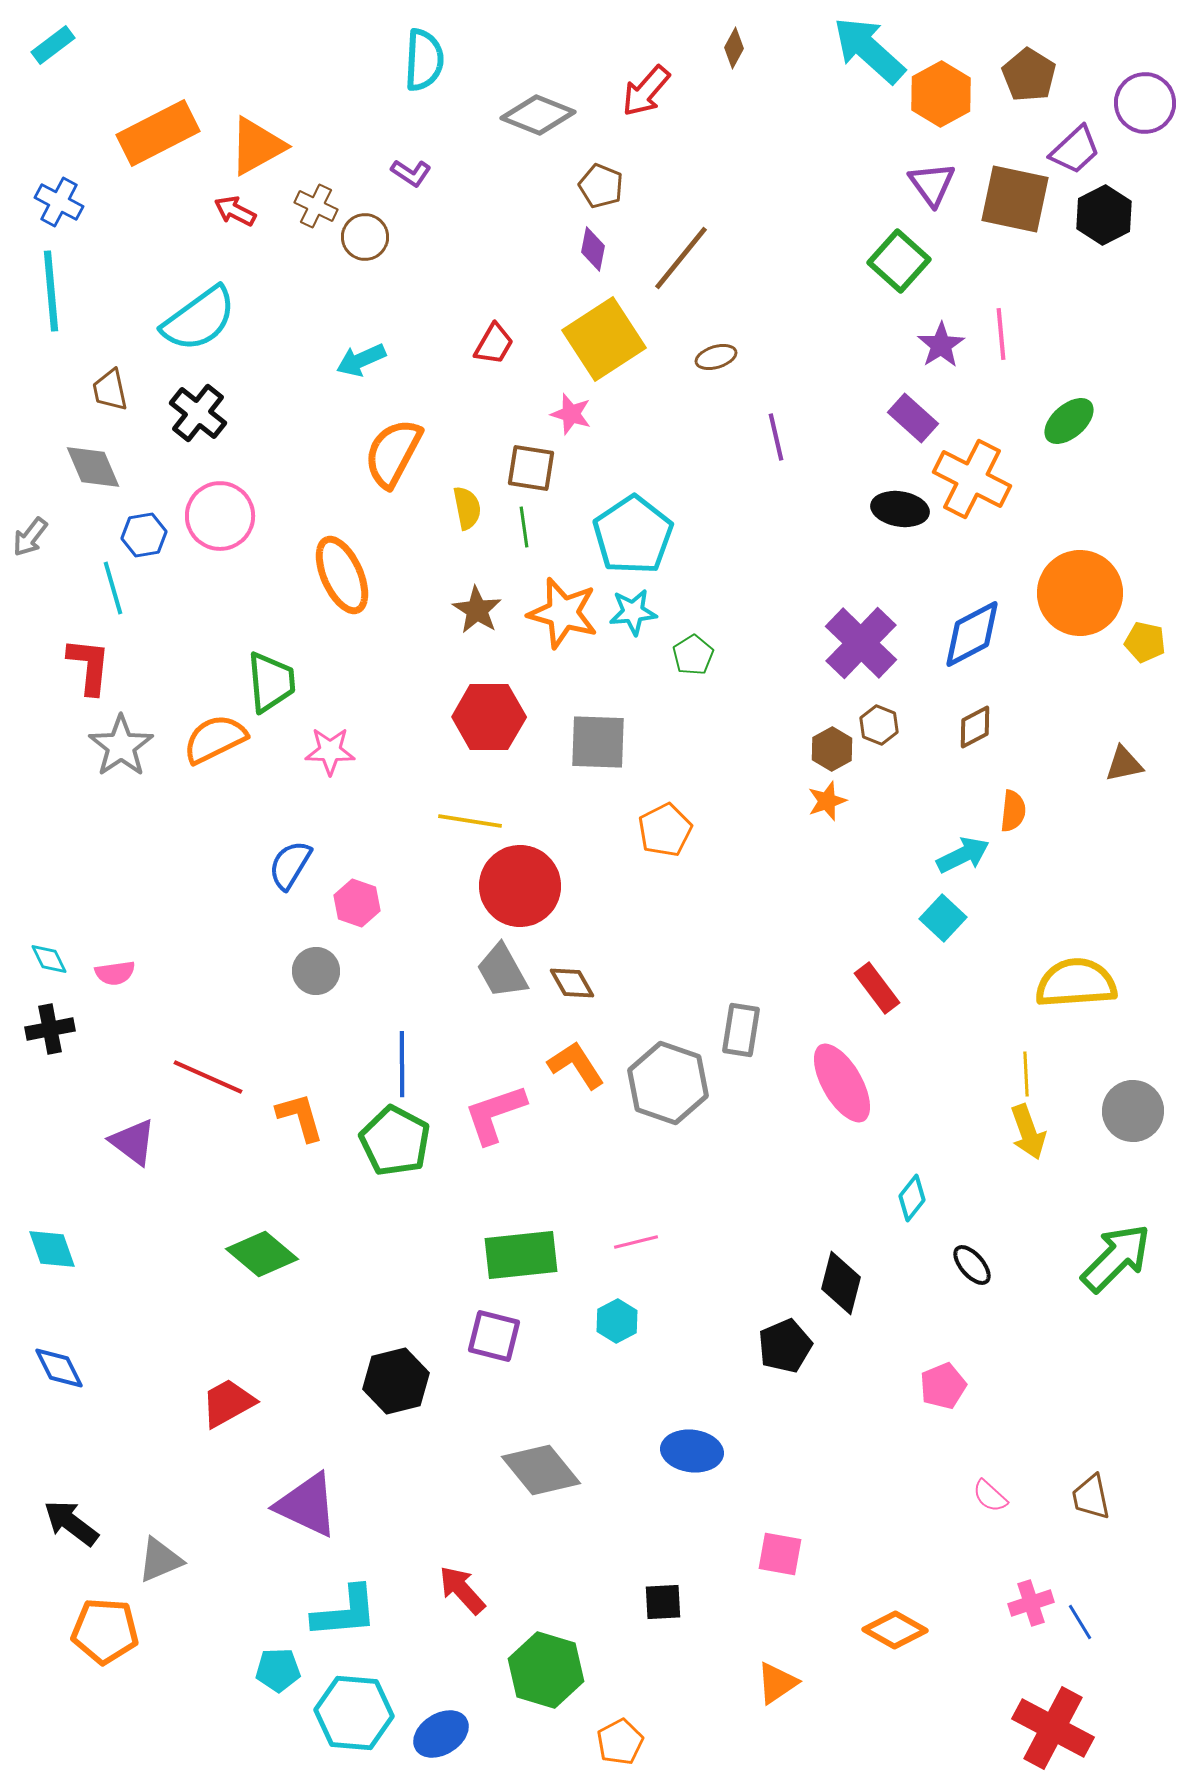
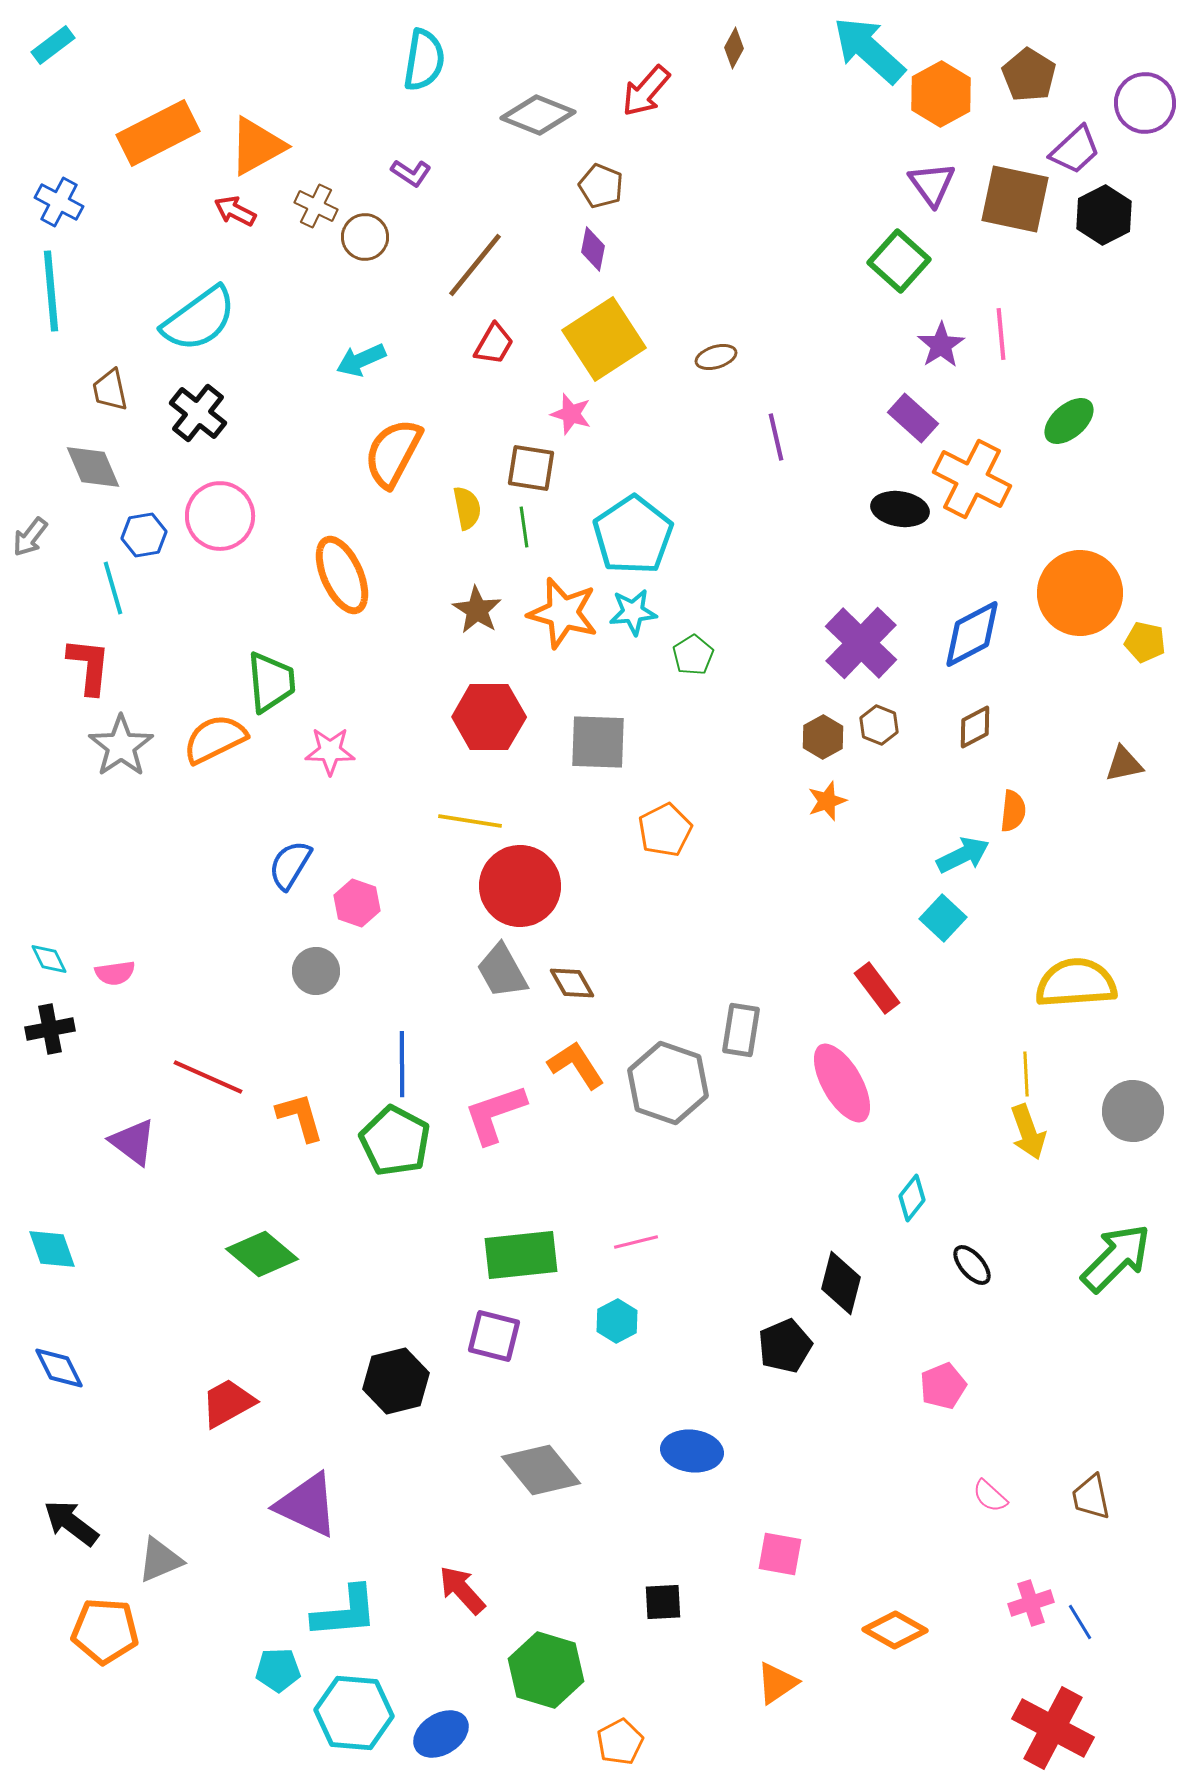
cyan semicircle at (424, 60): rotated 6 degrees clockwise
brown line at (681, 258): moved 206 px left, 7 px down
brown hexagon at (832, 749): moved 9 px left, 12 px up
